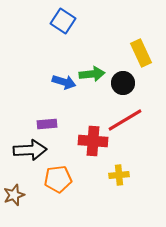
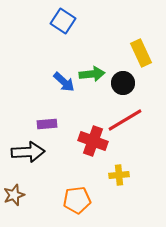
blue arrow: rotated 25 degrees clockwise
red cross: rotated 16 degrees clockwise
black arrow: moved 2 px left, 2 px down
orange pentagon: moved 19 px right, 21 px down
